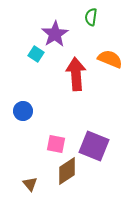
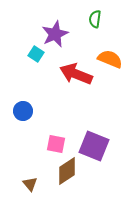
green semicircle: moved 4 px right, 2 px down
purple star: rotated 8 degrees clockwise
red arrow: rotated 64 degrees counterclockwise
